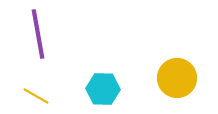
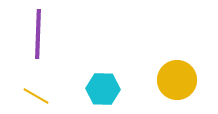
purple line: rotated 12 degrees clockwise
yellow circle: moved 2 px down
